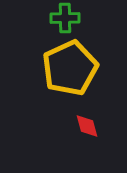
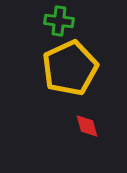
green cross: moved 6 px left, 3 px down; rotated 8 degrees clockwise
